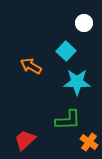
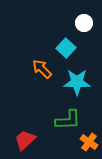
cyan square: moved 3 px up
orange arrow: moved 11 px right, 3 px down; rotated 15 degrees clockwise
